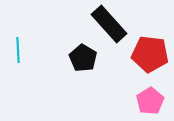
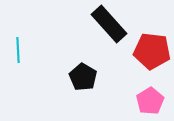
red pentagon: moved 2 px right, 3 px up
black pentagon: moved 19 px down
